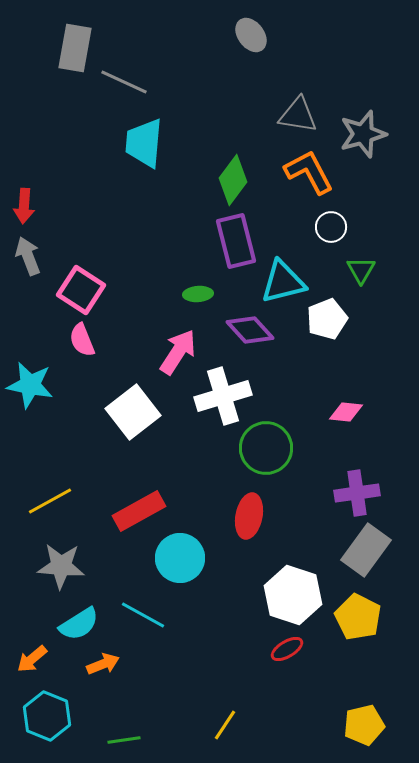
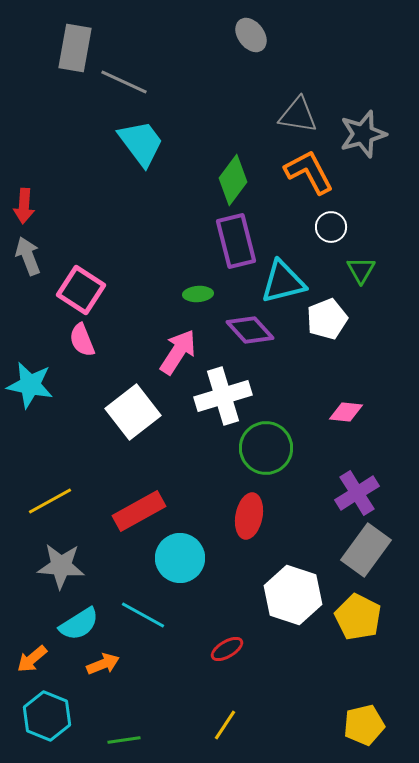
cyan trapezoid at (144, 143): moved 3 px left; rotated 138 degrees clockwise
purple cross at (357, 493): rotated 24 degrees counterclockwise
red ellipse at (287, 649): moved 60 px left
